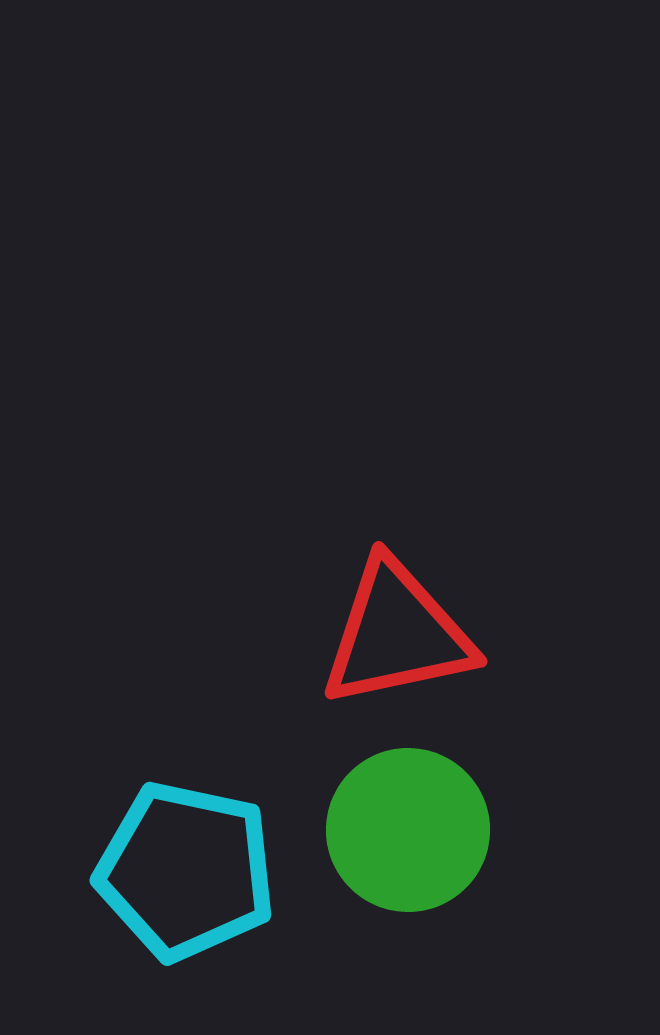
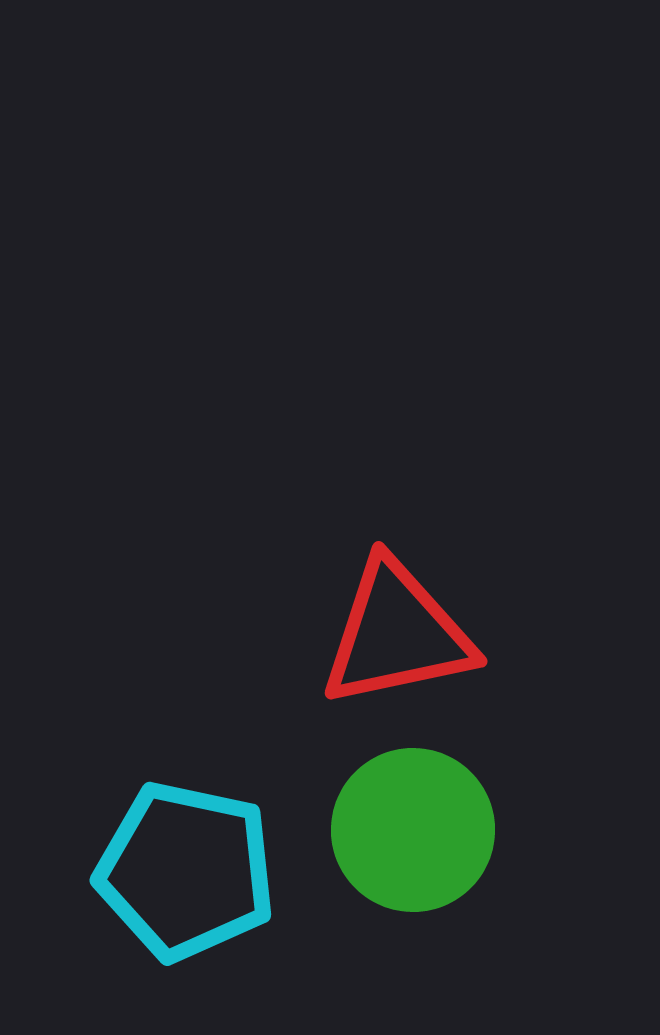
green circle: moved 5 px right
